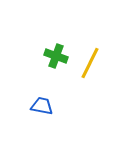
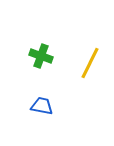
green cross: moved 15 px left
